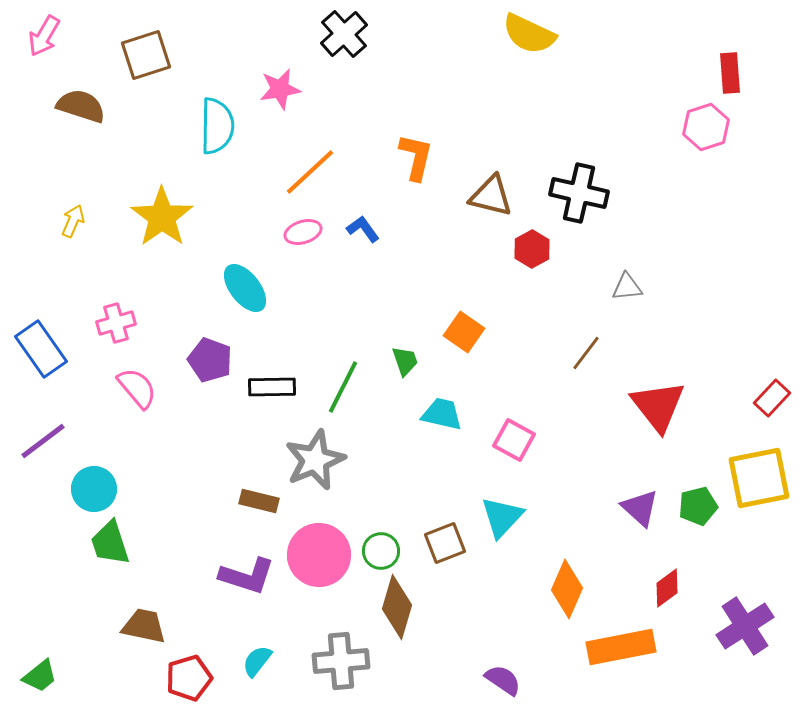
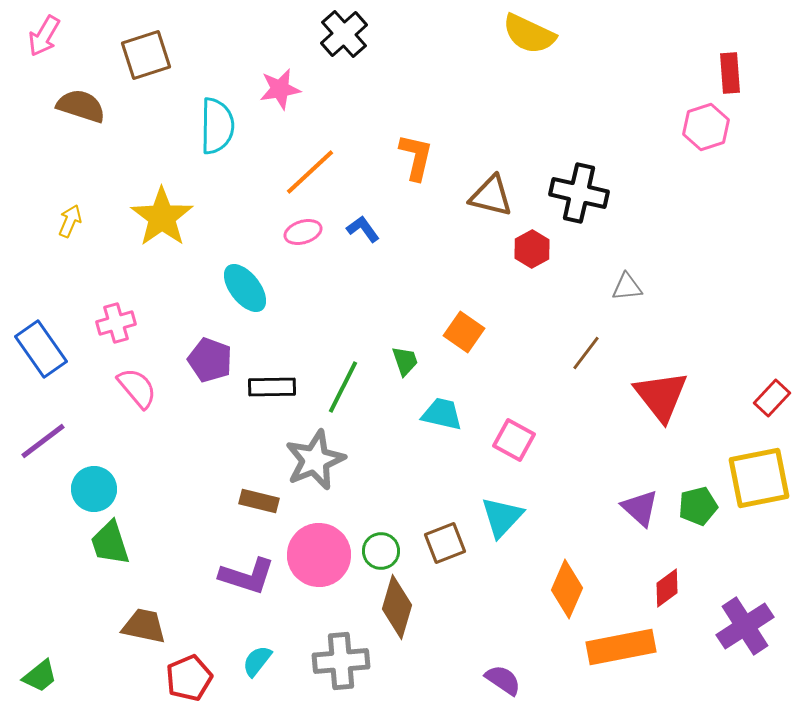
yellow arrow at (73, 221): moved 3 px left
red triangle at (658, 406): moved 3 px right, 10 px up
red pentagon at (189, 678): rotated 6 degrees counterclockwise
